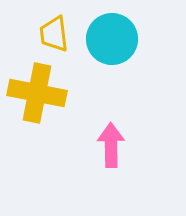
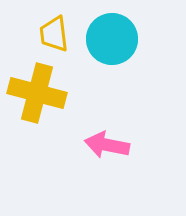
yellow cross: rotated 4 degrees clockwise
pink arrow: moved 4 px left; rotated 78 degrees counterclockwise
